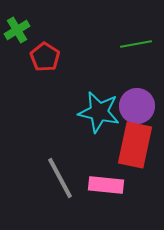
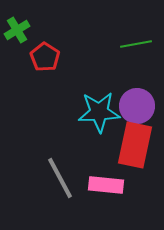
cyan star: rotated 15 degrees counterclockwise
